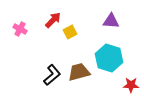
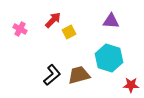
yellow square: moved 1 px left
brown trapezoid: moved 3 px down
